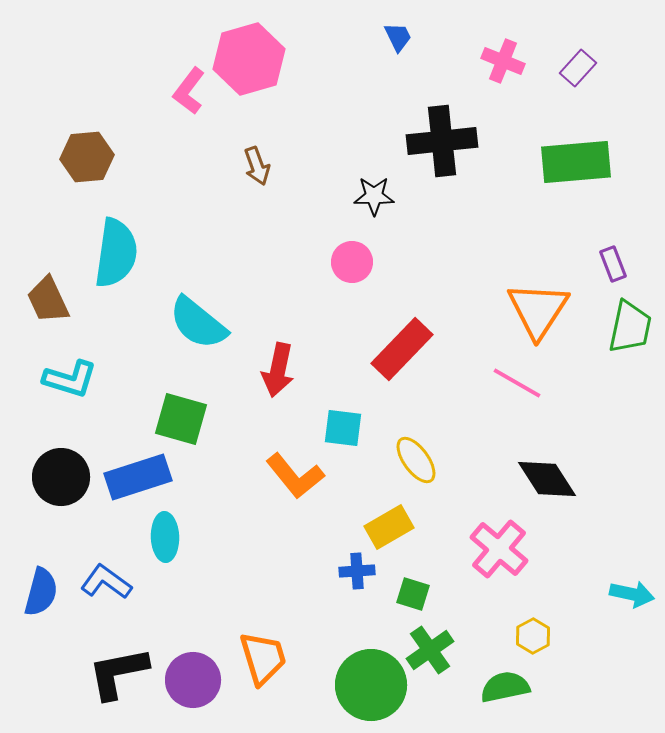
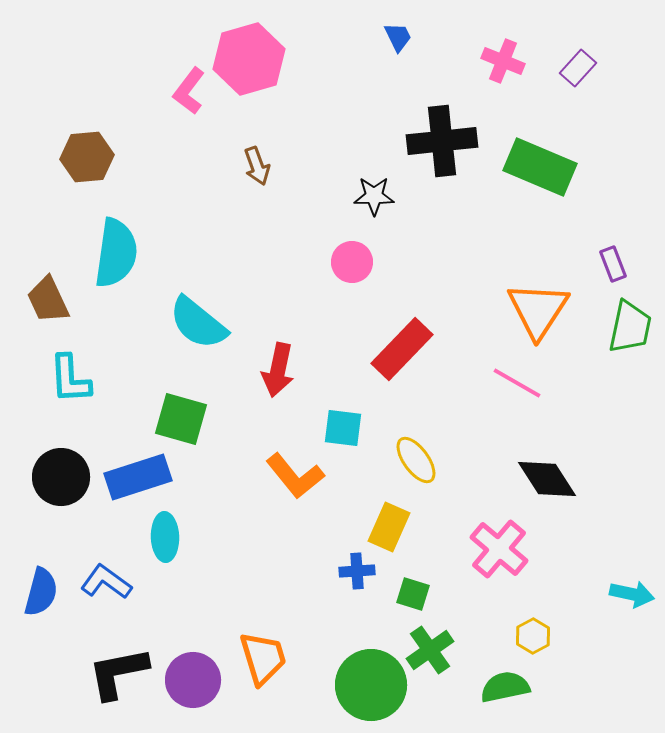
green rectangle at (576, 162): moved 36 px left, 5 px down; rotated 28 degrees clockwise
cyan L-shape at (70, 379): rotated 70 degrees clockwise
yellow rectangle at (389, 527): rotated 36 degrees counterclockwise
